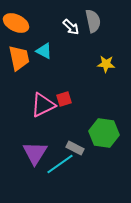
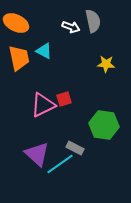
white arrow: rotated 24 degrees counterclockwise
green hexagon: moved 8 px up
purple triangle: moved 2 px right, 1 px down; rotated 20 degrees counterclockwise
